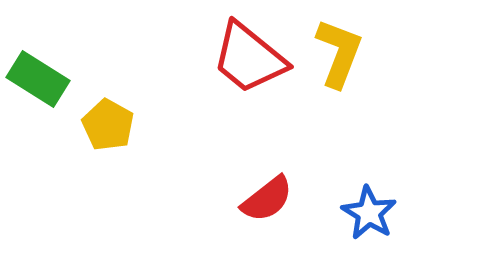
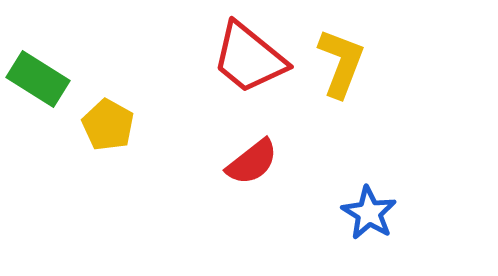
yellow L-shape: moved 2 px right, 10 px down
red semicircle: moved 15 px left, 37 px up
